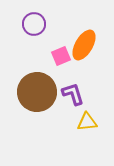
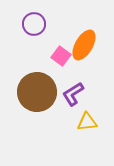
pink square: rotated 30 degrees counterclockwise
purple L-shape: rotated 105 degrees counterclockwise
